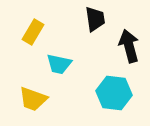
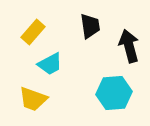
black trapezoid: moved 5 px left, 7 px down
yellow rectangle: rotated 10 degrees clockwise
cyan trapezoid: moved 9 px left; rotated 40 degrees counterclockwise
cyan hexagon: rotated 12 degrees counterclockwise
